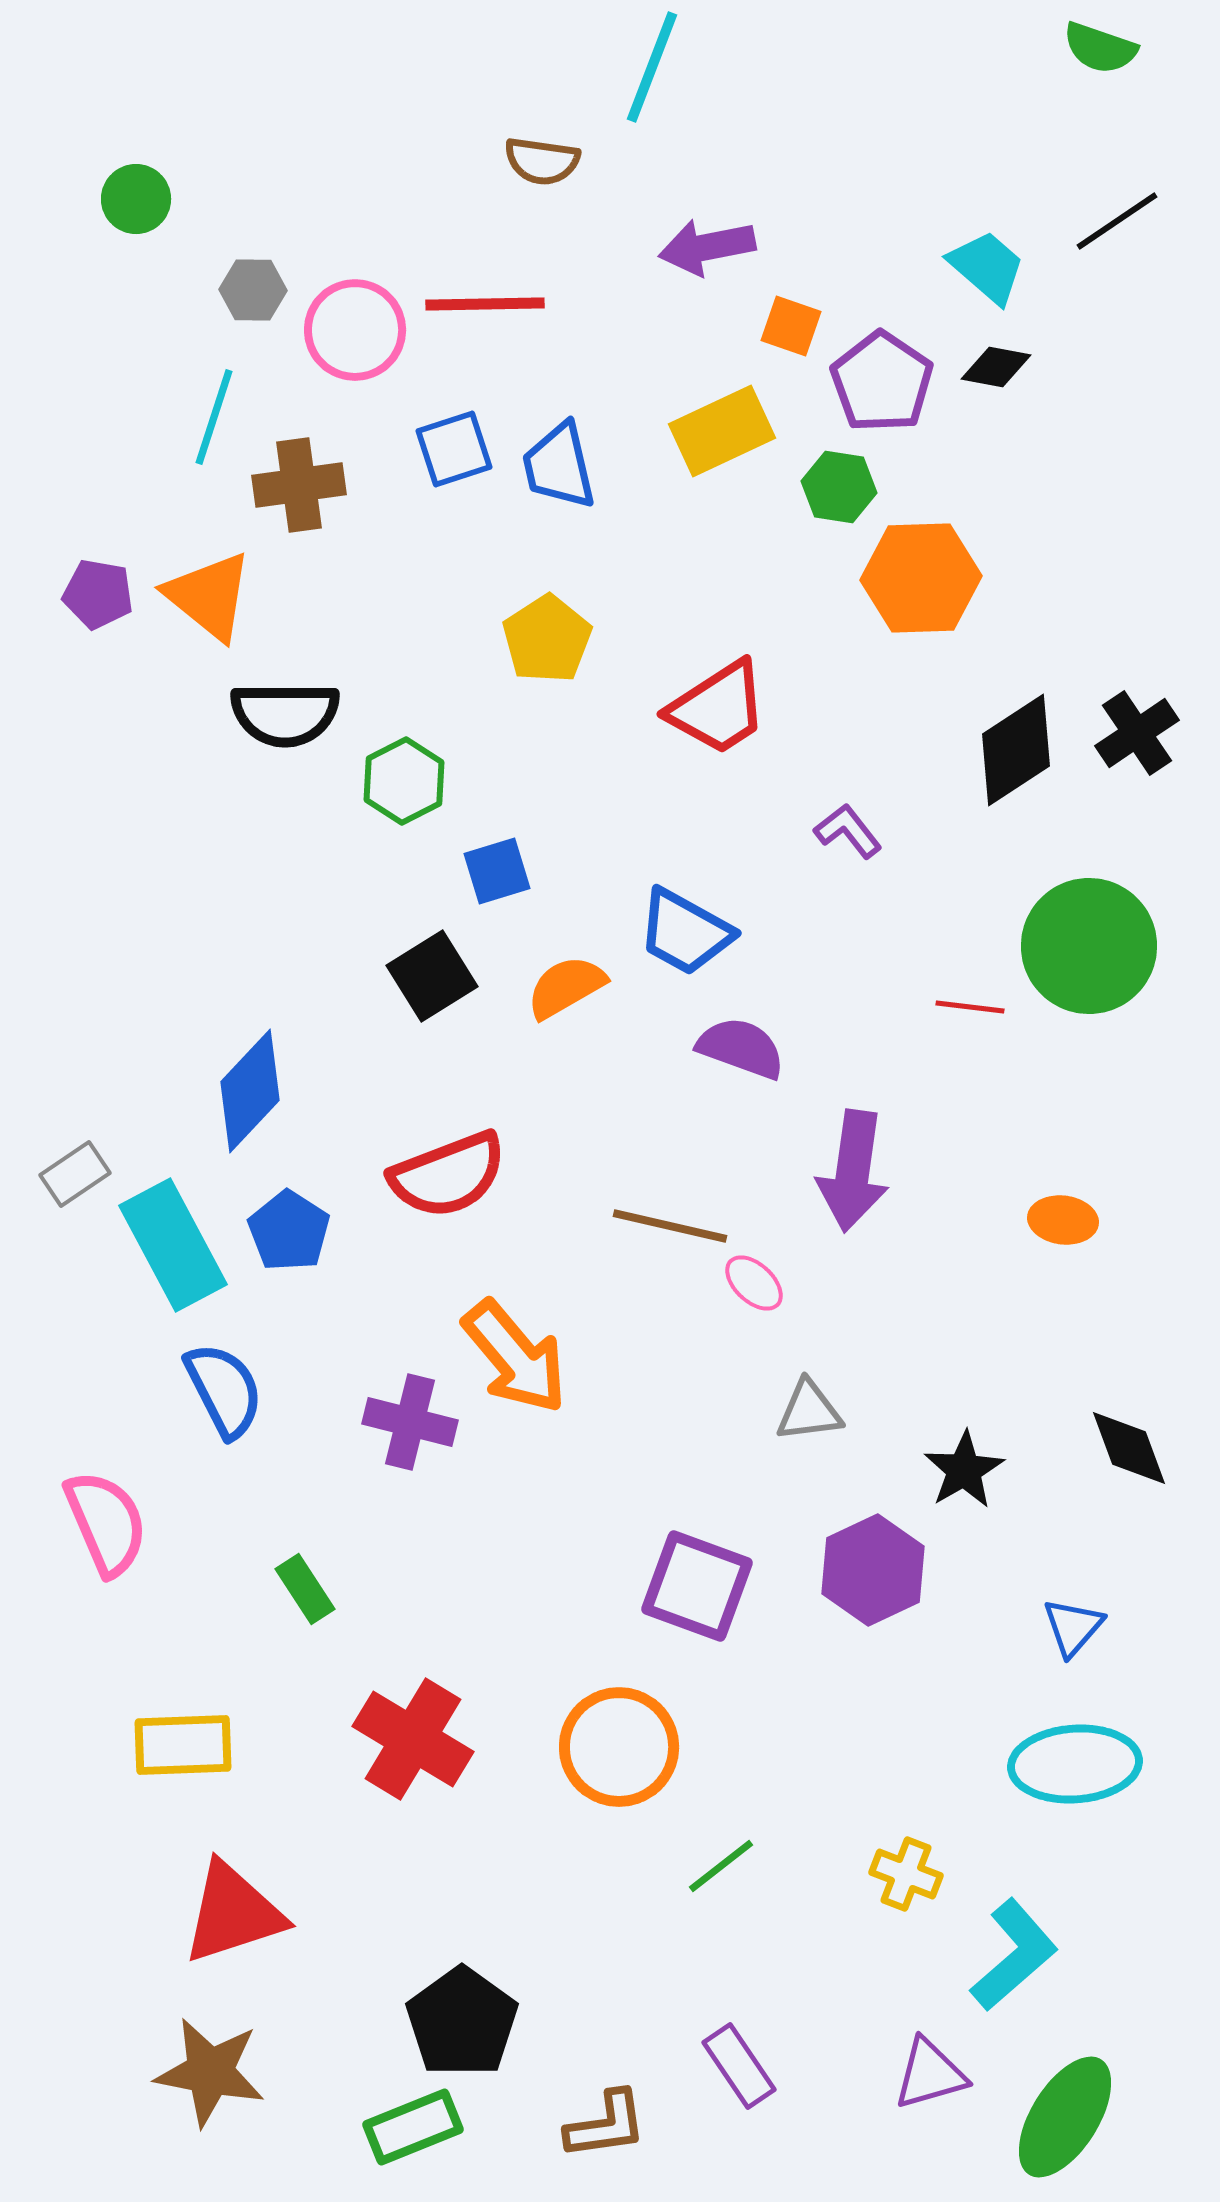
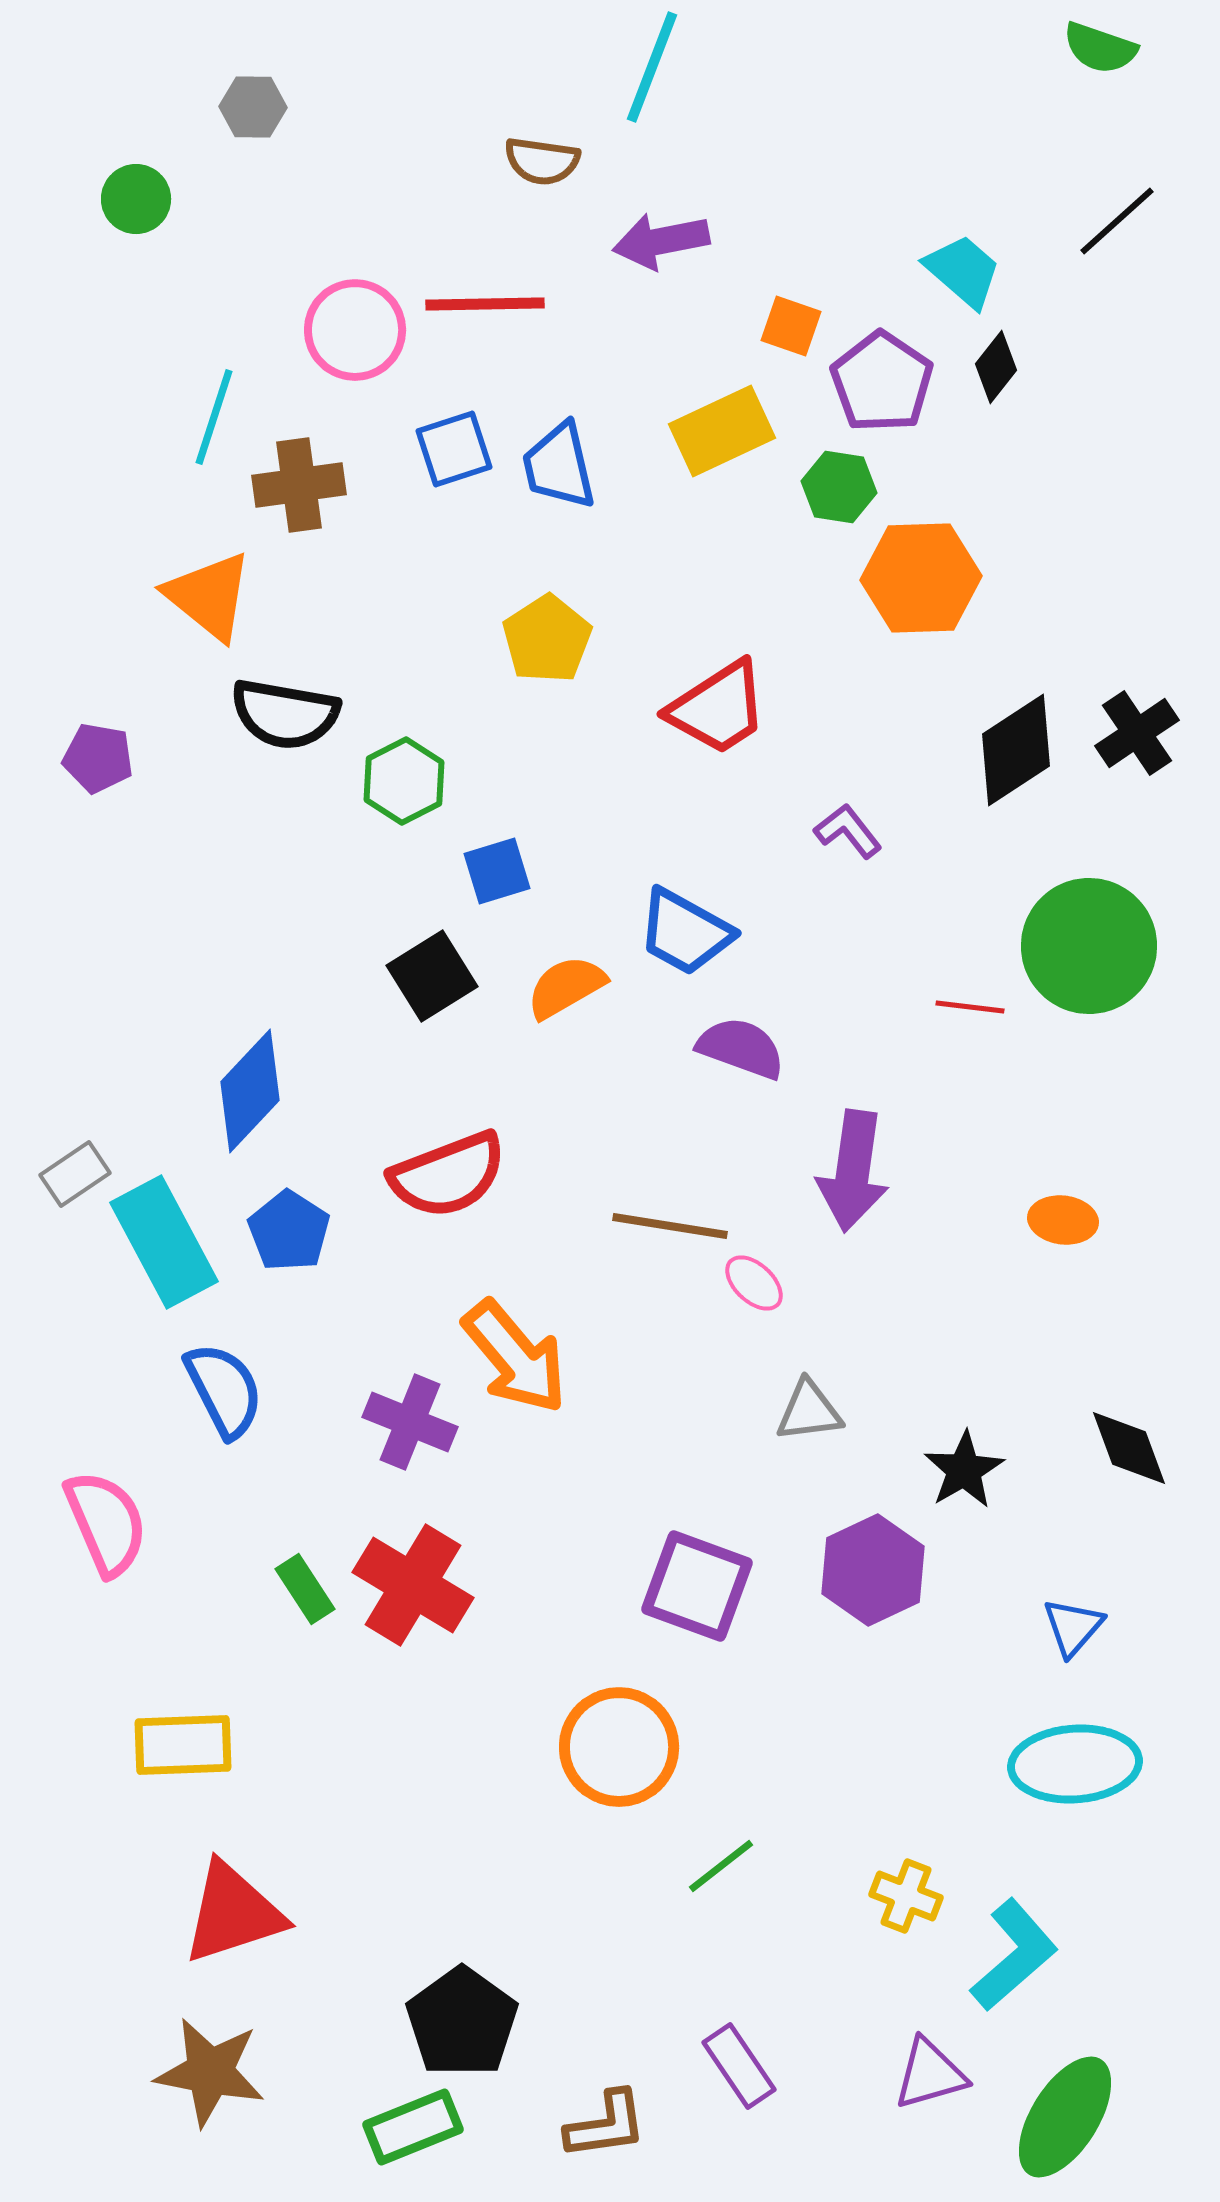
black line at (1117, 221): rotated 8 degrees counterclockwise
purple arrow at (707, 247): moved 46 px left, 6 px up
cyan trapezoid at (987, 267): moved 24 px left, 4 px down
gray hexagon at (253, 290): moved 183 px up
black diamond at (996, 367): rotated 62 degrees counterclockwise
purple pentagon at (98, 594): moved 164 px down
black semicircle at (285, 714): rotated 10 degrees clockwise
brown line at (670, 1226): rotated 4 degrees counterclockwise
cyan rectangle at (173, 1245): moved 9 px left, 3 px up
purple cross at (410, 1422): rotated 8 degrees clockwise
red cross at (413, 1739): moved 154 px up
yellow cross at (906, 1874): moved 22 px down
